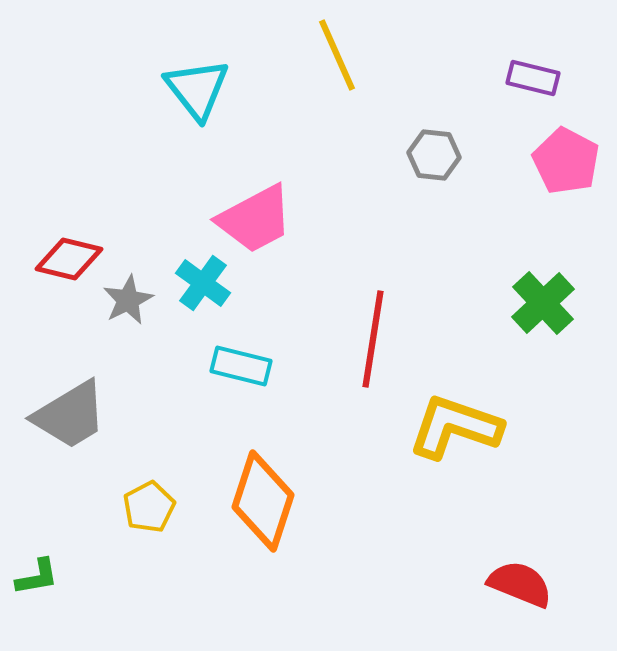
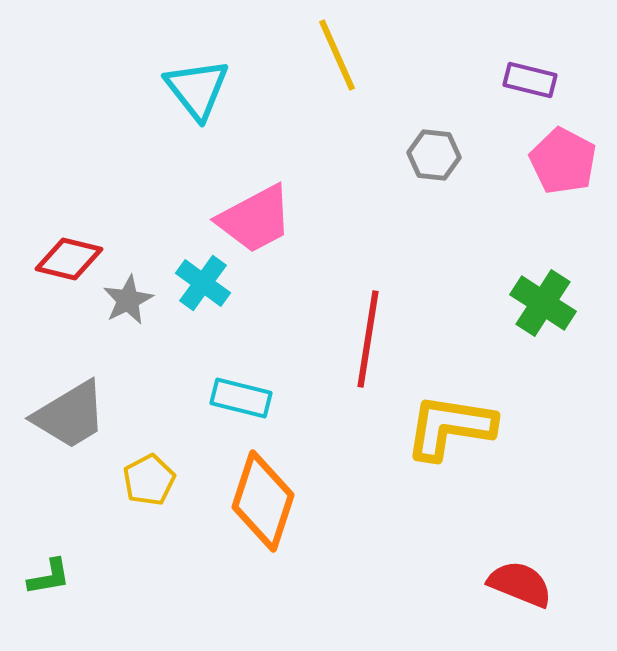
purple rectangle: moved 3 px left, 2 px down
pink pentagon: moved 3 px left
green cross: rotated 14 degrees counterclockwise
red line: moved 5 px left
cyan rectangle: moved 32 px down
yellow L-shape: moved 5 px left; rotated 10 degrees counterclockwise
yellow pentagon: moved 27 px up
green L-shape: moved 12 px right
